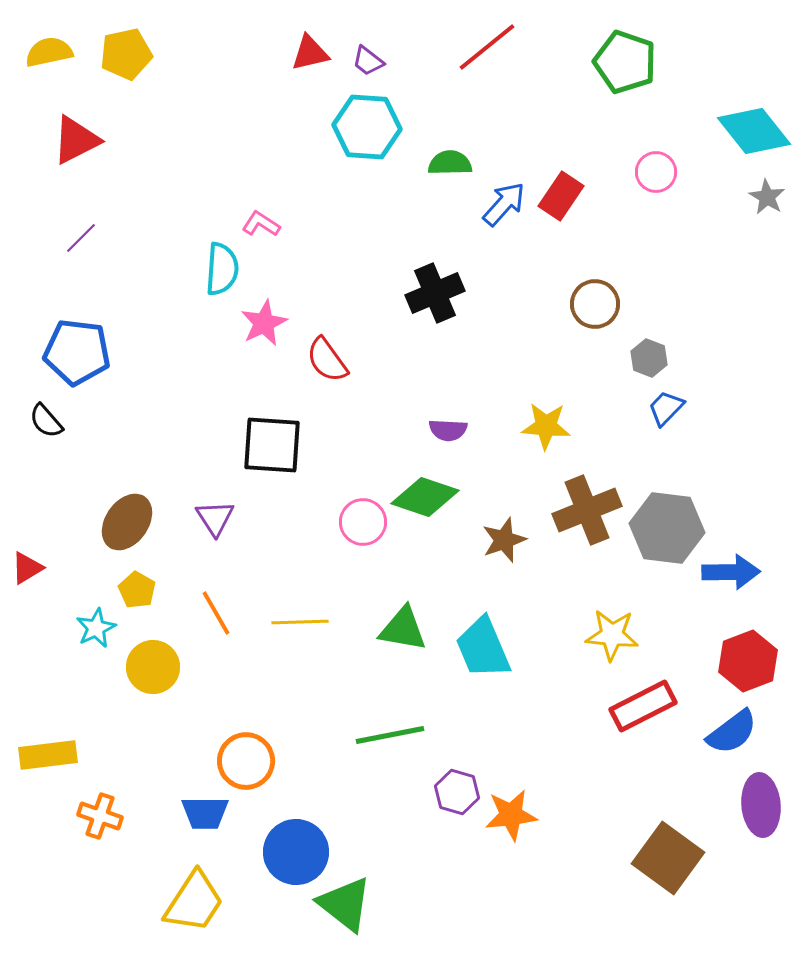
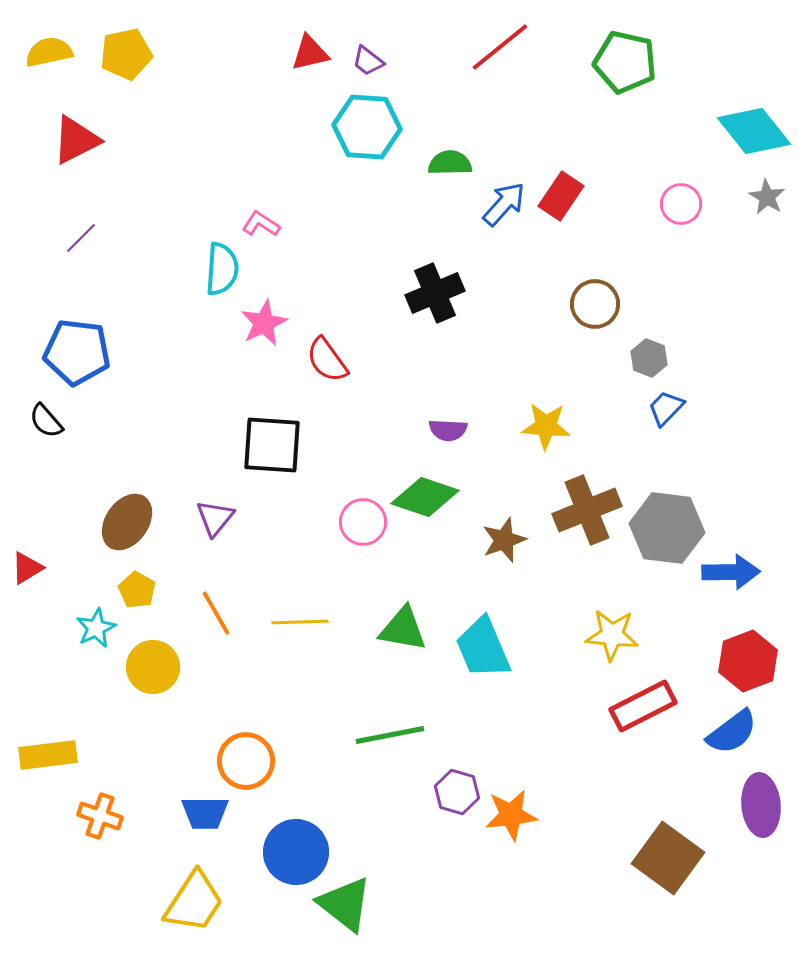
red line at (487, 47): moved 13 px right
green pentagon at (625, 62): rotated 6 degrees counterclockwise
pink circle at (656, 172): moved 25 px right, 32 px down
purple triangle at (215, 518): rotated 12 degrees clockwise
